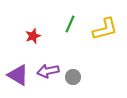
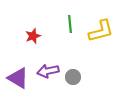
green line: rotated 30 degrees counterclockwise
yellow L-shape: moved 4 px left, 2 px down
purple triangle: moved 3 px down
